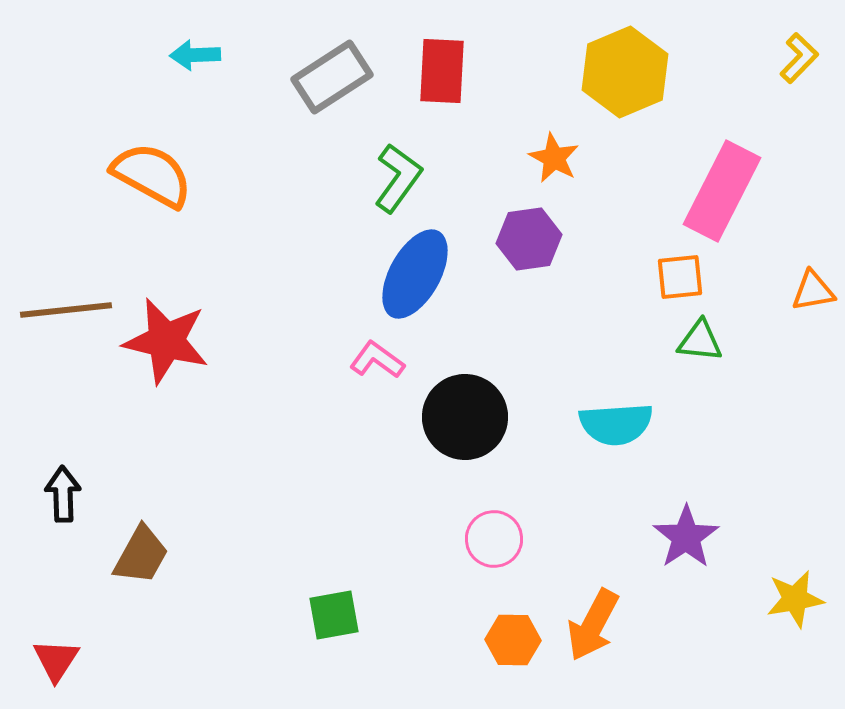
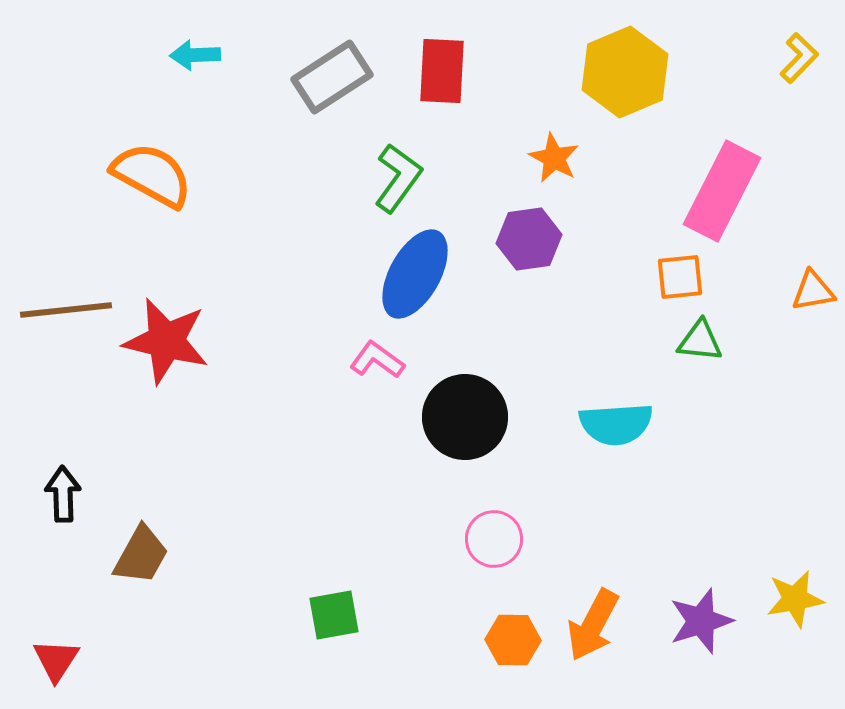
purple star: moved 15 px right, 84 px down; rotated 16 degrees clockwise
